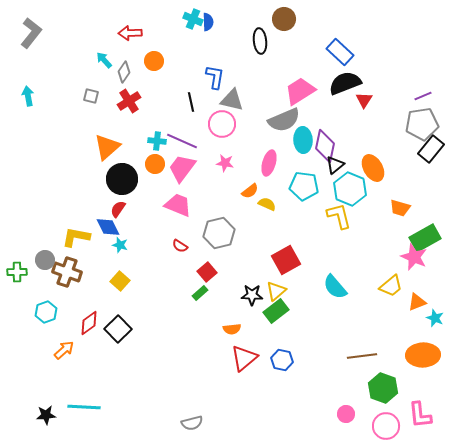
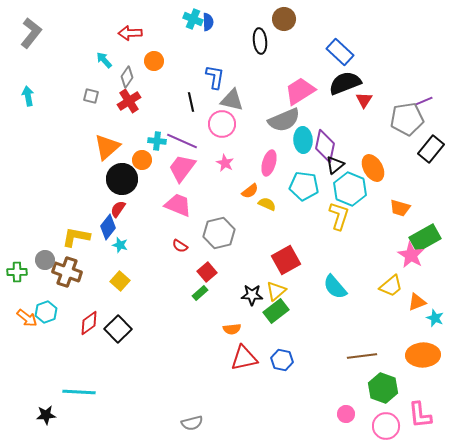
gray diamond at (124, 72): moved 3 px right, 5 px down
purple line at (423, 96): moved 1 px right, 5 px down
gray pentagon at (422, 124): moved 15 px left, 5 px up
pink star at (225, 163): rotated 18 degrees clockwise
orange circle at (155, 164): moved 13 px left, 4 px up
yellow L-shape at (339, 216): rotated 32 degrees clockwise
blue diamond at (108, 227): rotated 65 degrees clockwise
pink star at (414, 257): moved 3 px left, 2 px up; rotated 8 degrees clockwise
orange arrow at (64, 350): moved 37 px left, 32 px up; rotated 80 degrees clockwise
red triangle at (244, 358): rotated 28 degrees clockwise
cyan line at (84, 407): moved 5 px left, 15 px up
